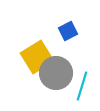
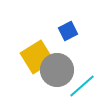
gray circle: moved 1 px right, 3 px up
cyan line: rotated 32 degrees clockwise
